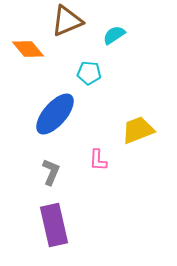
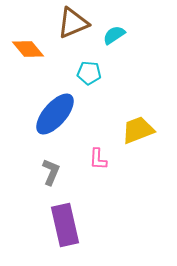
brown triangle: moved 6 px right, 2 px down
pink L-shape: moved 1 px up
purple rectangle: moved 11 px right
